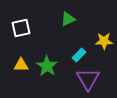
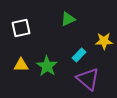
purple triangle: rotated 20 degrees counterclockwise
